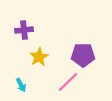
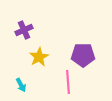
purple cross: rotated 18 degrees counterclockwise
pink line: rotated 50 degrees counterclockwise
